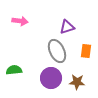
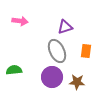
purple triangle: moved 2 px left
purple circle: moved 1 px right, 1 px up
